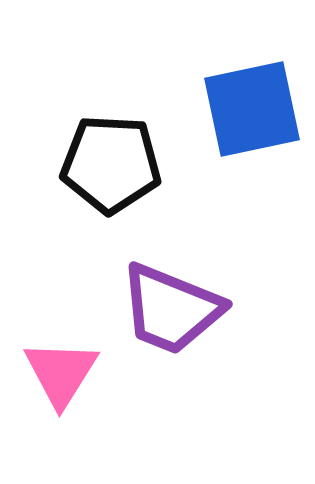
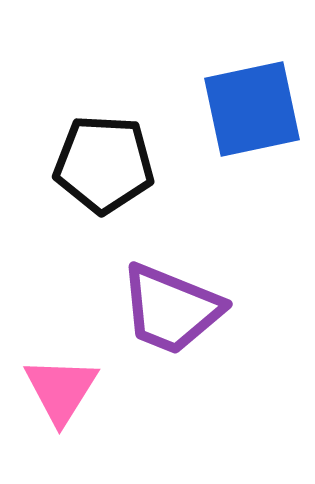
black pentagon: moved 7 px left
pink triangle: moved 17 px down
